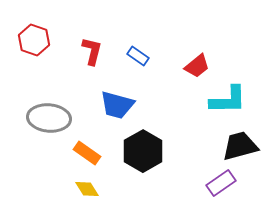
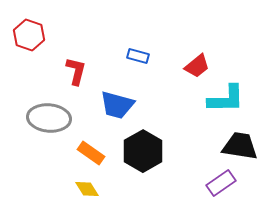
red hexagon: moved 5 px left, 5 px up
red L-shape: moved 16 px left, 20 px down
blue rectangle: rotated 20 degrees counterclockwise
cyan L-shape: moved 2 px left, 1 px up
black trapezoid: rotated 24 degrees clockwise
orange rectangle: moved 4 px right
